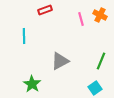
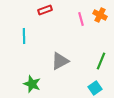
green star: rotated 12 degrees counterclockwise
